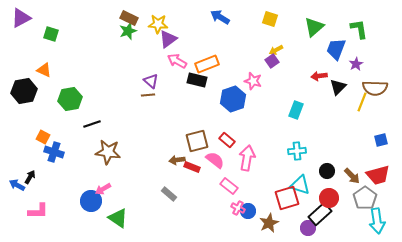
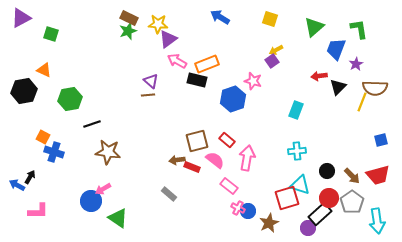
gray pentagon at (365, 198): moved 13 px left, 4 px down
